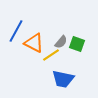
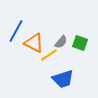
green square: moved 3 px right, 1 px up
yellow line: moved 2 px left
blue trapezoid: rotated 30 degrees counterclockwise
